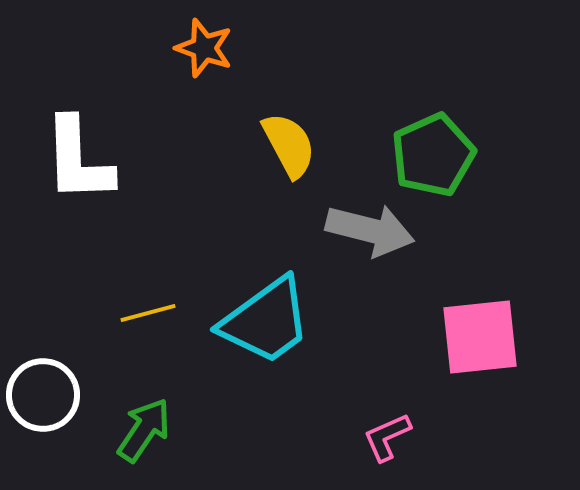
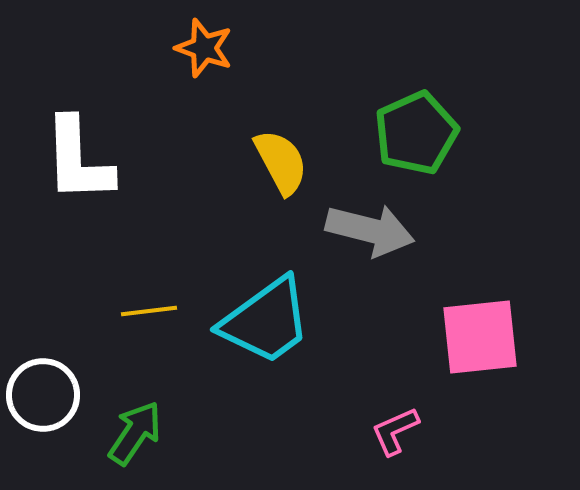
yellow semicircle: moved 8 px left, 17 px down
green pentagon: moved 17 px left, 22 px up
yellow line: moved 1 px right, 2 px up; rotated 8 degrees clockwise
green arrow: moved 9 px left, 3 px down
pink L-shape: moved 8 px right, 6 px up
